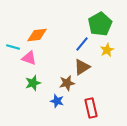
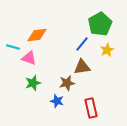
brown triangle: rotated 24 degrees clockwise
